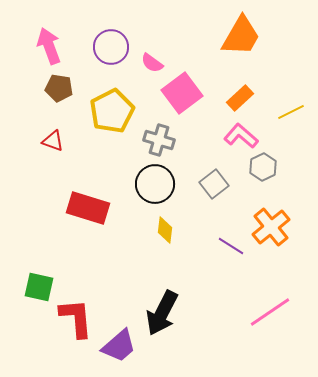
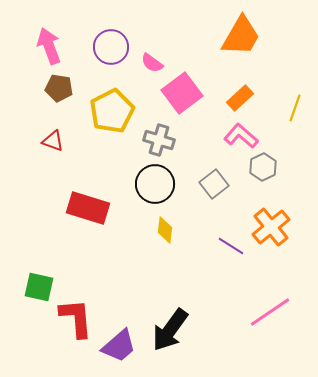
yellow line: moved 4 px right, 4 px up; rotated 44 degrees counterclockwise
black arrow: moved 8 px right, 17 px down; rotated 9 degrees clockwise
